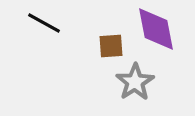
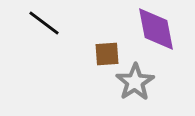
black line: rotated 8 degrees clockwise
brown square: moved 4 px left, 8 px down
